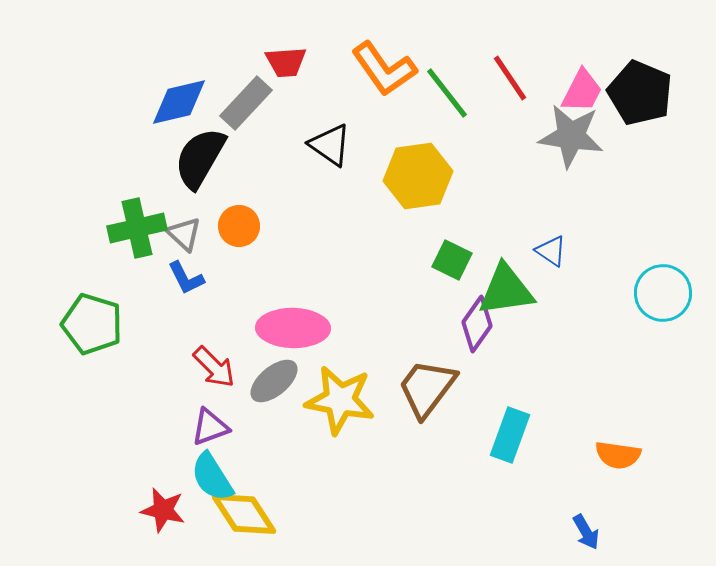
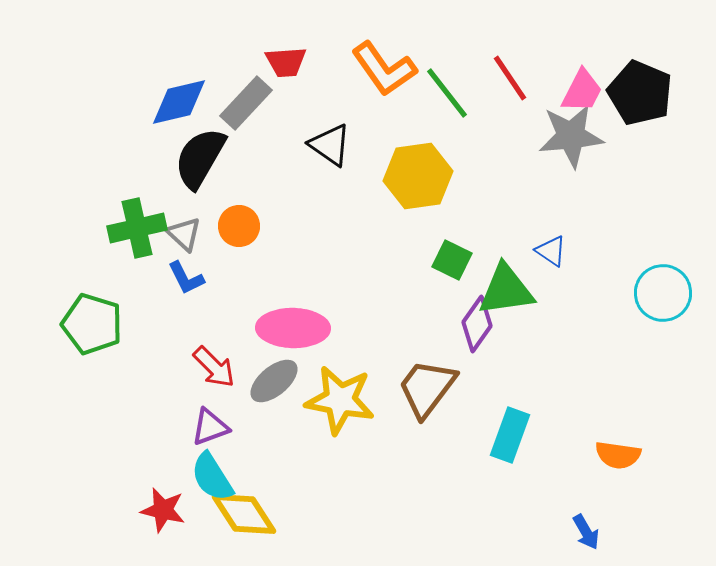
gray star: rotated 14 degrees counterclockwise
